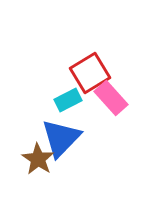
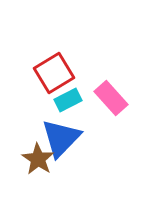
red square: moved 36 px left
